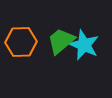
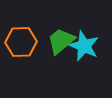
cyan star: moved 1 px down
